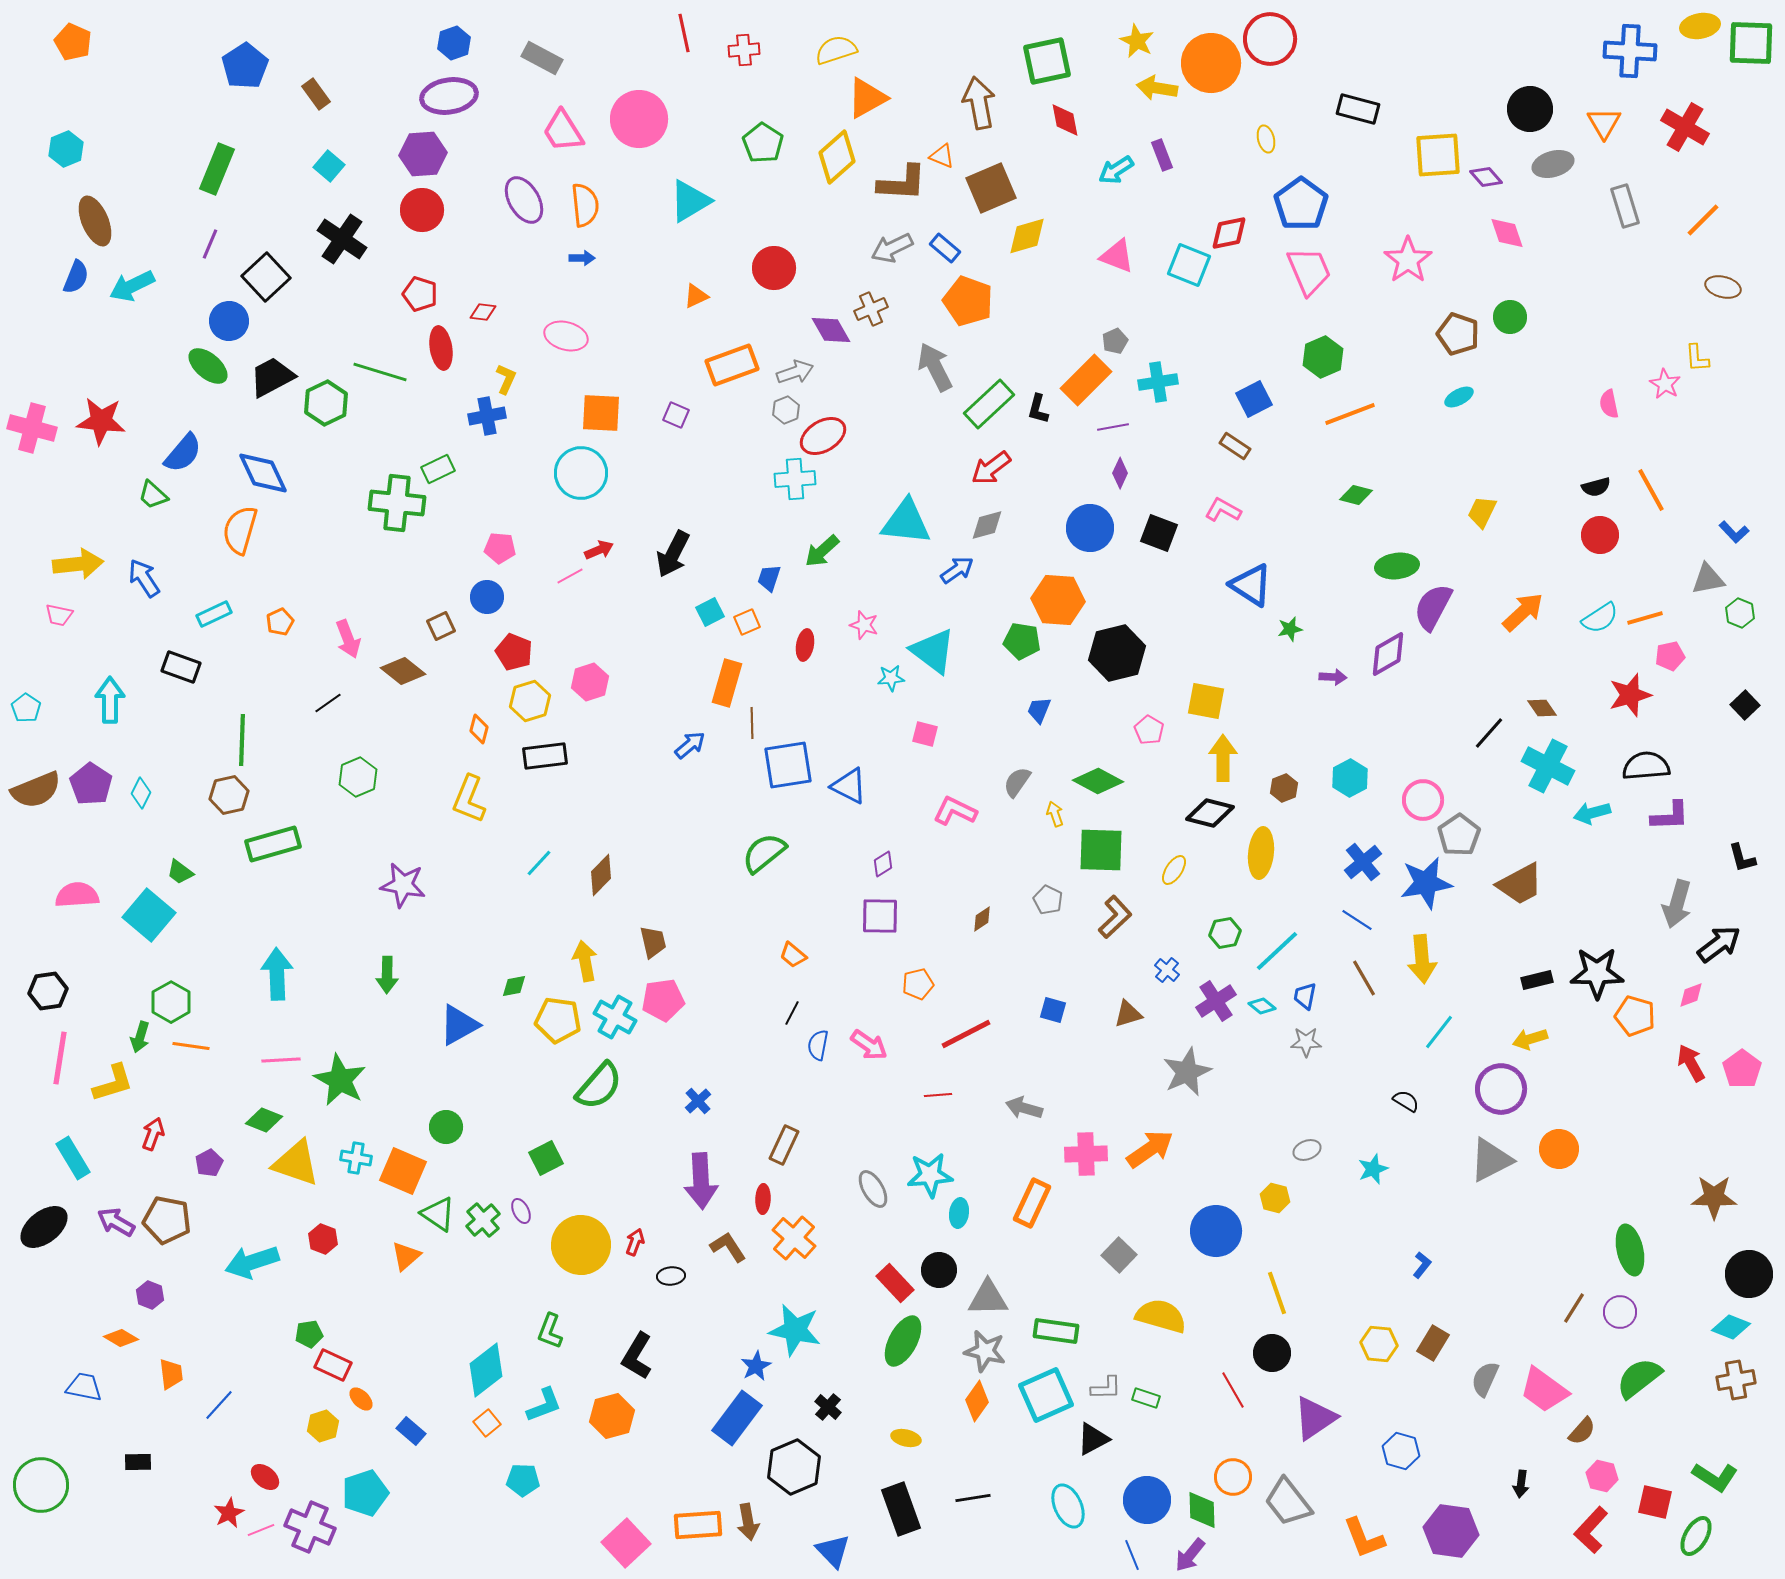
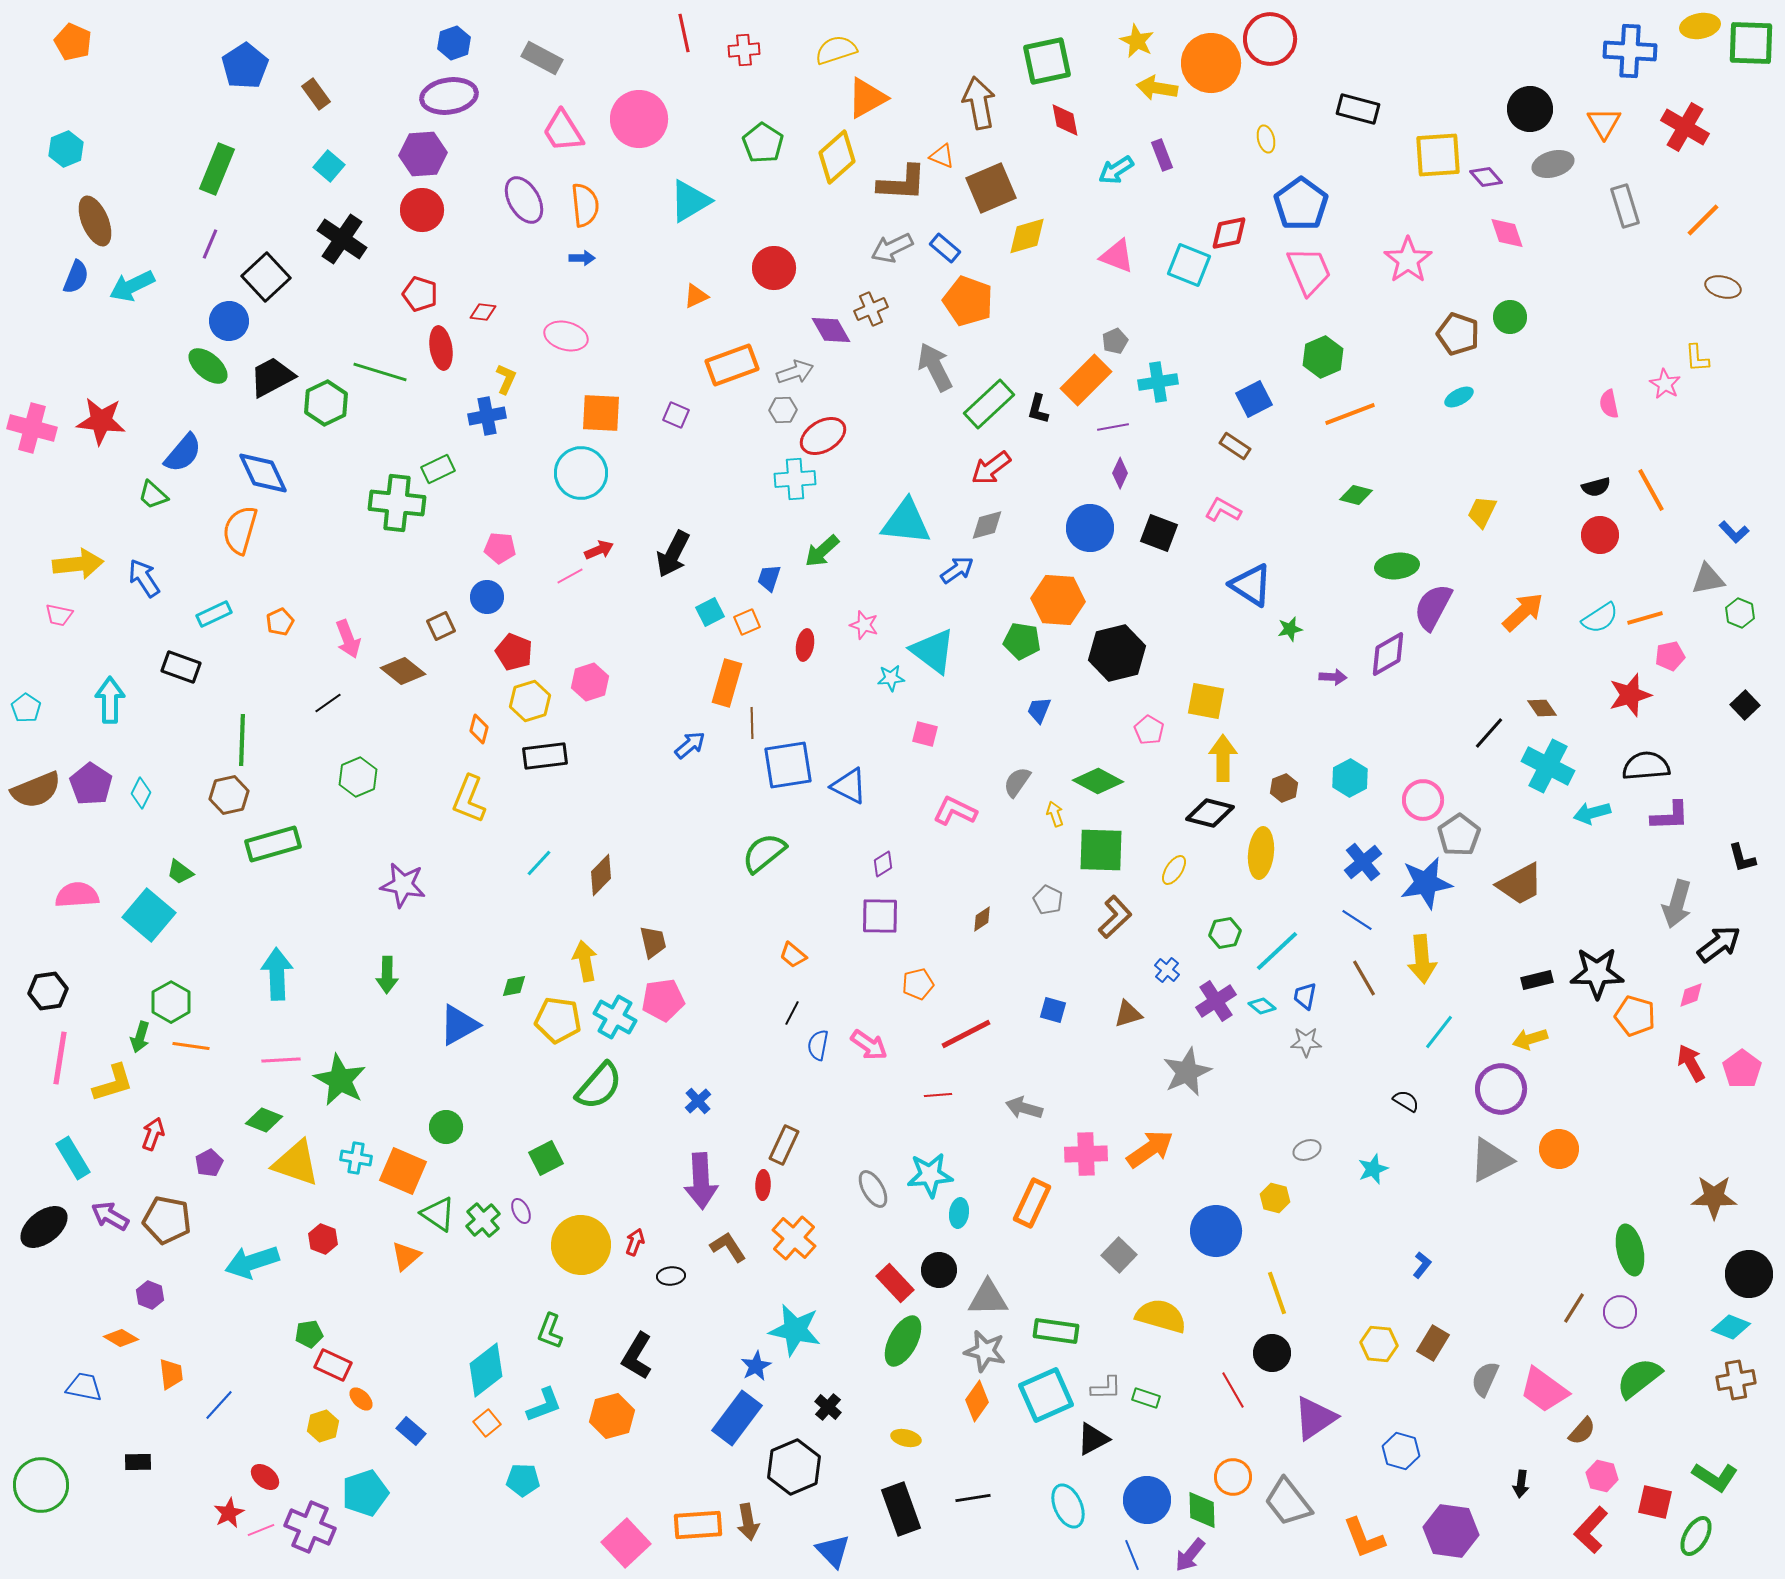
gray hexagon at (786, 410): moved 3 px left; rotated 20 degrees clockwise
red ellipse at (763, 1199): moved 14 px up
purple arrow at (116, 1222): moved 6 px left, 6 px up
